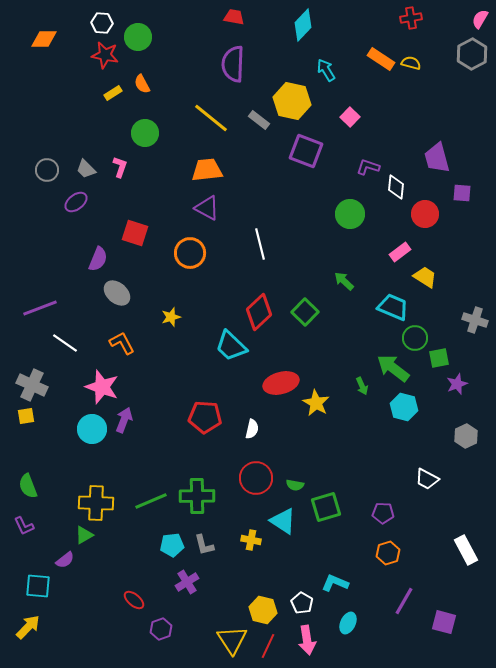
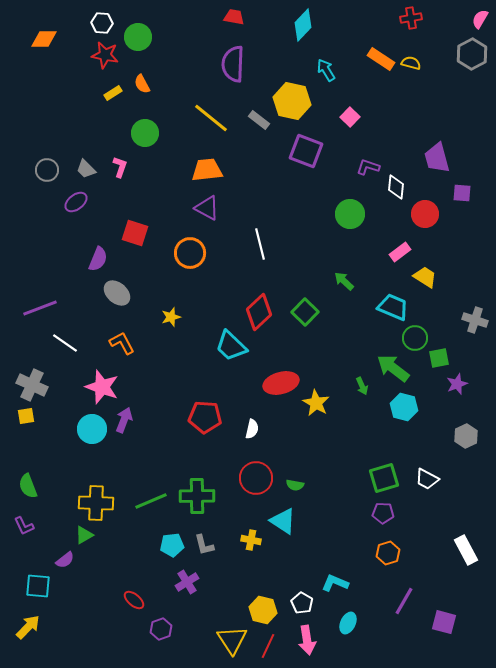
green square at (326, 507): moved 58 px right, 29 px up
